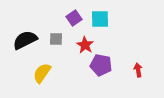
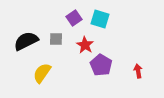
cyan square: rotated 18 degrees clockwise
black semicircle: moved 1 px right, 1 px down
purple pentagon: rotated 20 degrees clockwise
red arrow: moved 1 px down
